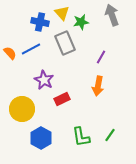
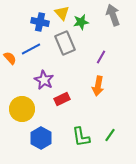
gray arrow: moved 1 px right
orange semicircle: moved 5 px down
